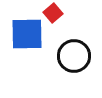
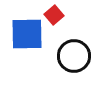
red square: moved 1 px right, 2 px down
